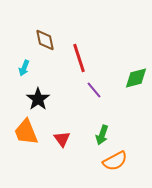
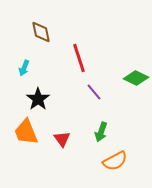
brown diamond: moved 4 px left, 8 px up
green diamond: rotated 40 degrees clockwise
purple line: moved 2 px down
green arrow: moved 1 px left, 3 px up
